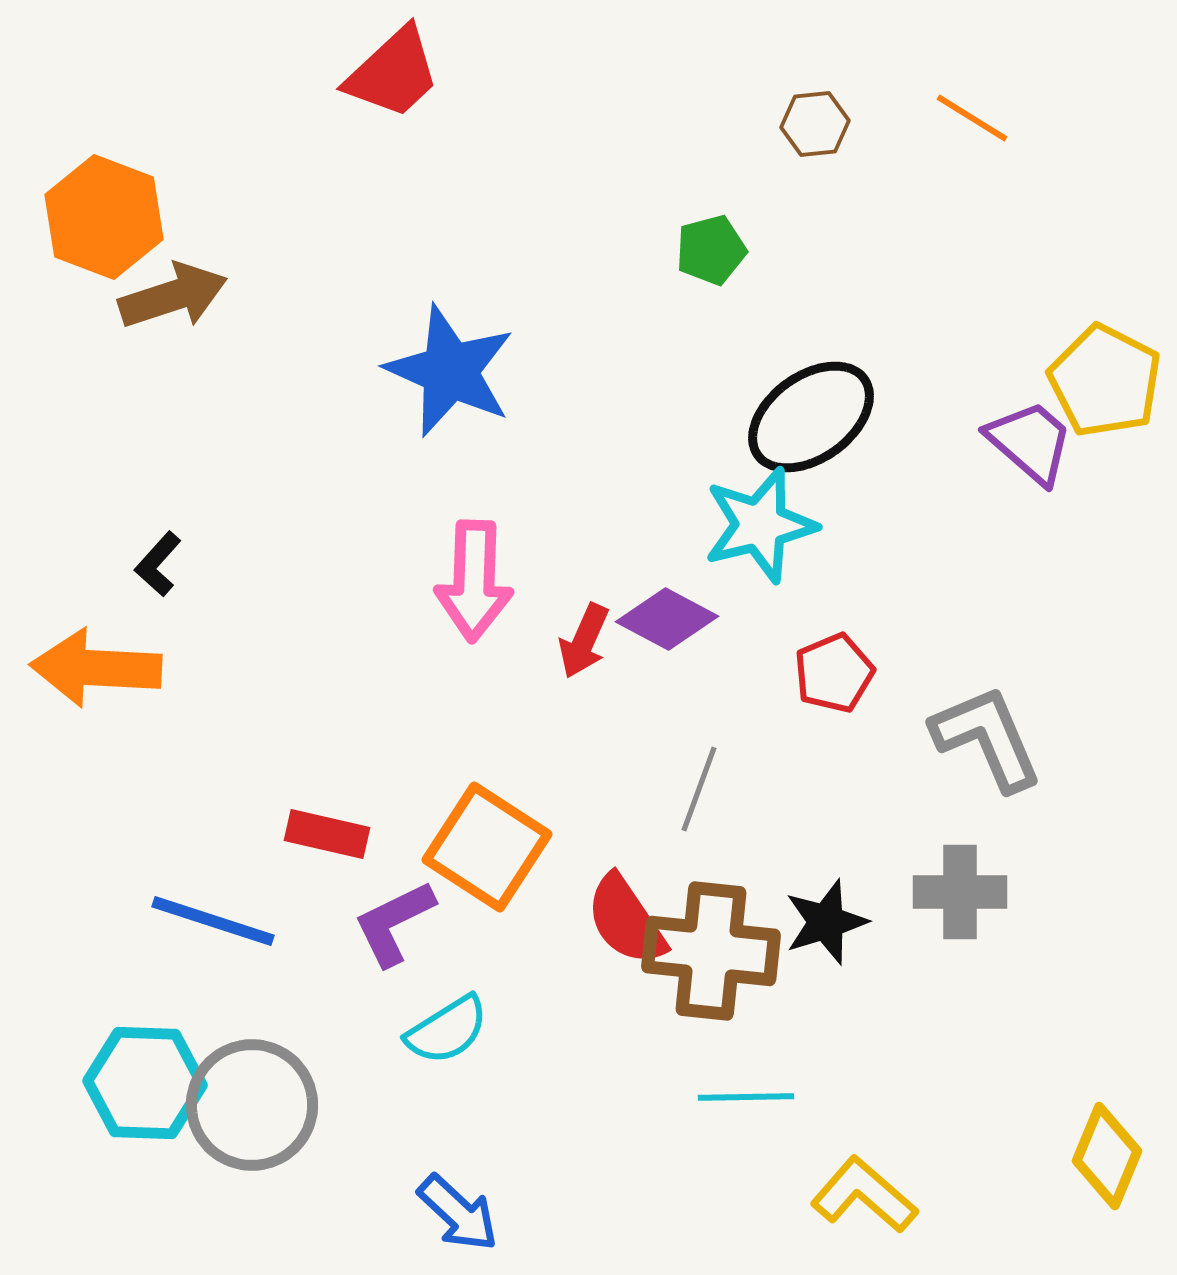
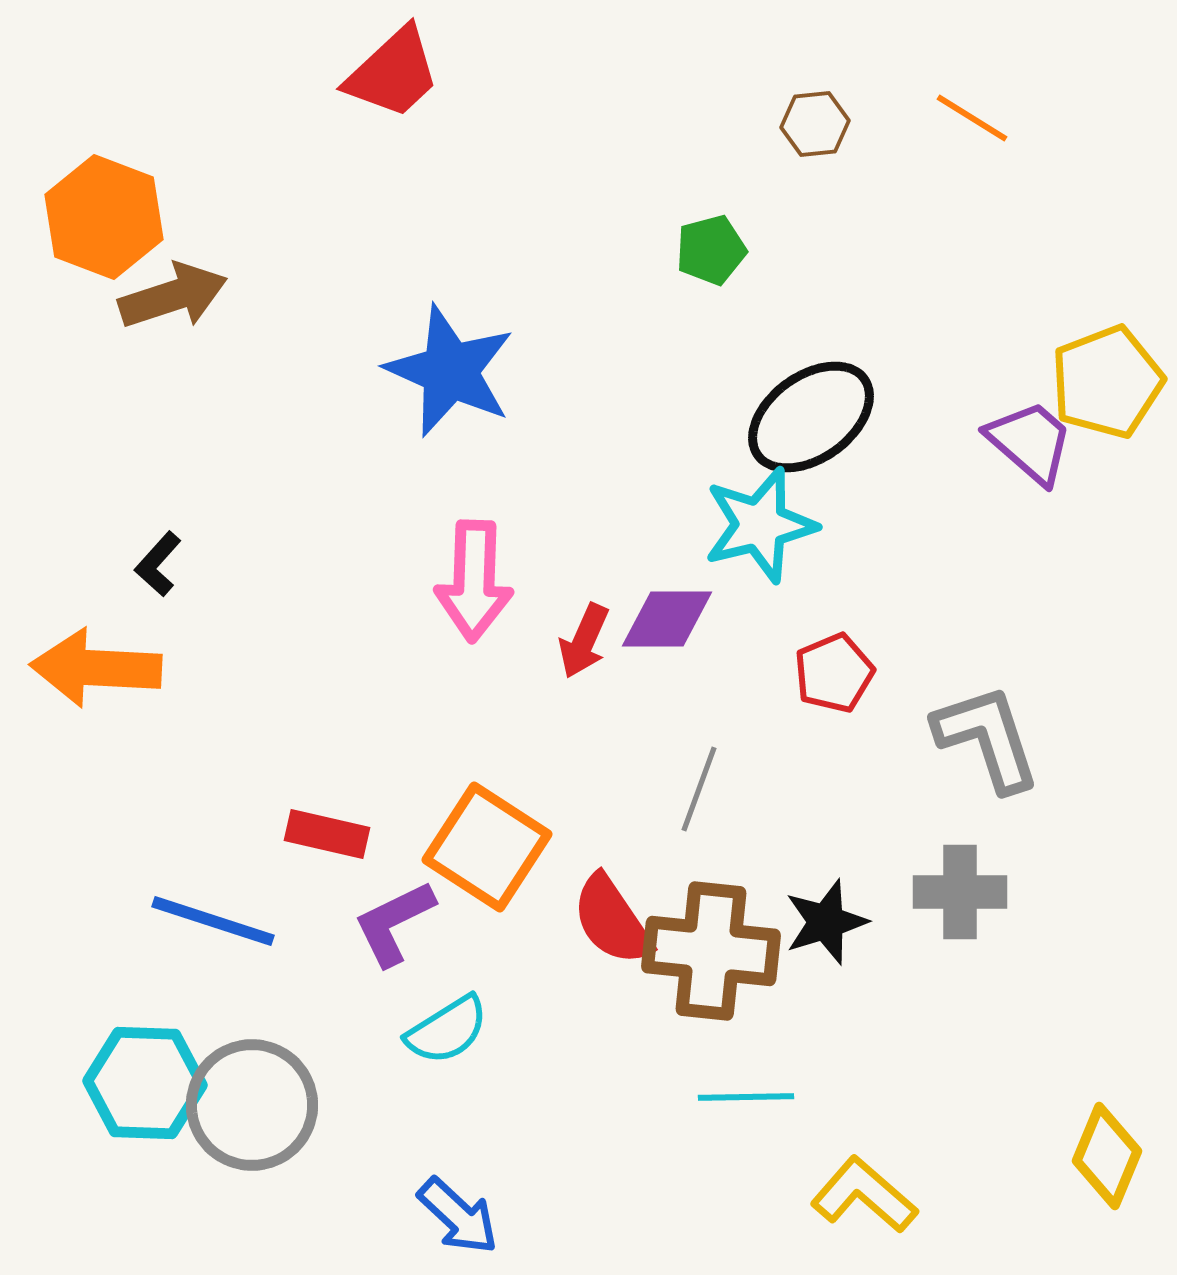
yellow pentagon: moved 2 px right, 1 px down; rotated 24 degrees clockwise
purple diamond: rotated 28 degrees counterclockwise
gray L-shape: rotated 5 degrees clockwise
red semicircle: moved 14 px left
blue arrow: moved 3 px down
